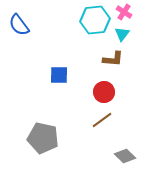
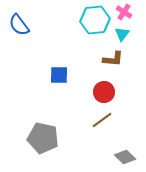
gray diamond: moved 1 px down
